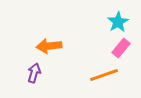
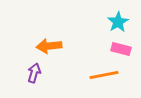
pink rectangle: moved 1 px down; rotated 66 degrees clockwise
orange line: rotated 8 degrees clockwise
